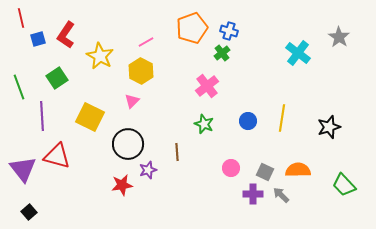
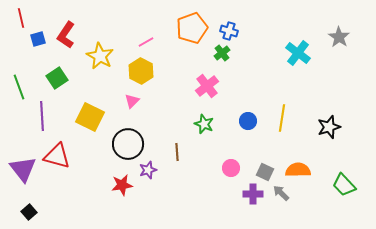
gray arrow: moved 2 px up
